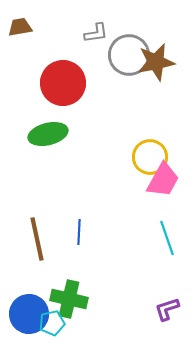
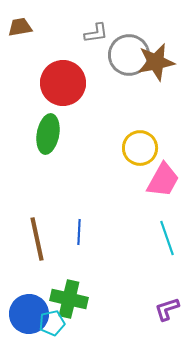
green ellipse: rotated 66 degrees counterclockwise
yellow circle: moved 10 px left, 9 px up
